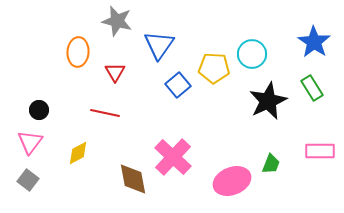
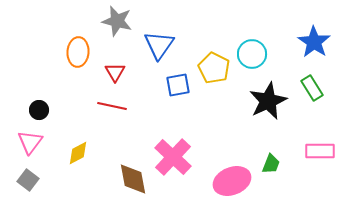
yellow pentagon: rotated 24 degrees clockwise
blue square: rotated 30 degrees clockwise
red line: moved 7 px right, 7 px up
